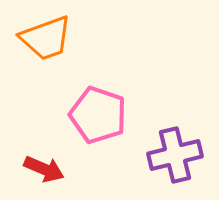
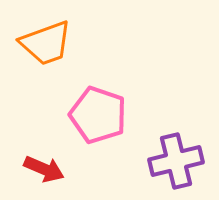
orange trapezoid: moved 5 px down
purple cross: moved 1 px right, 6 px down
